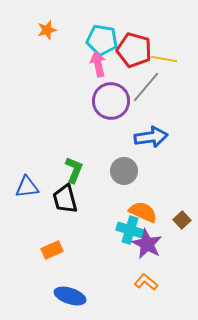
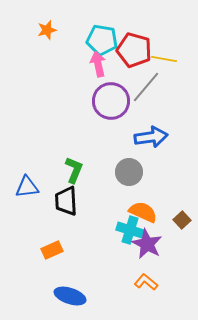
gray circle: moved 5 px right, 1 px down
black trapezoid: moved 1 px right, 2 px down; rotated 12 degrees clockwise
